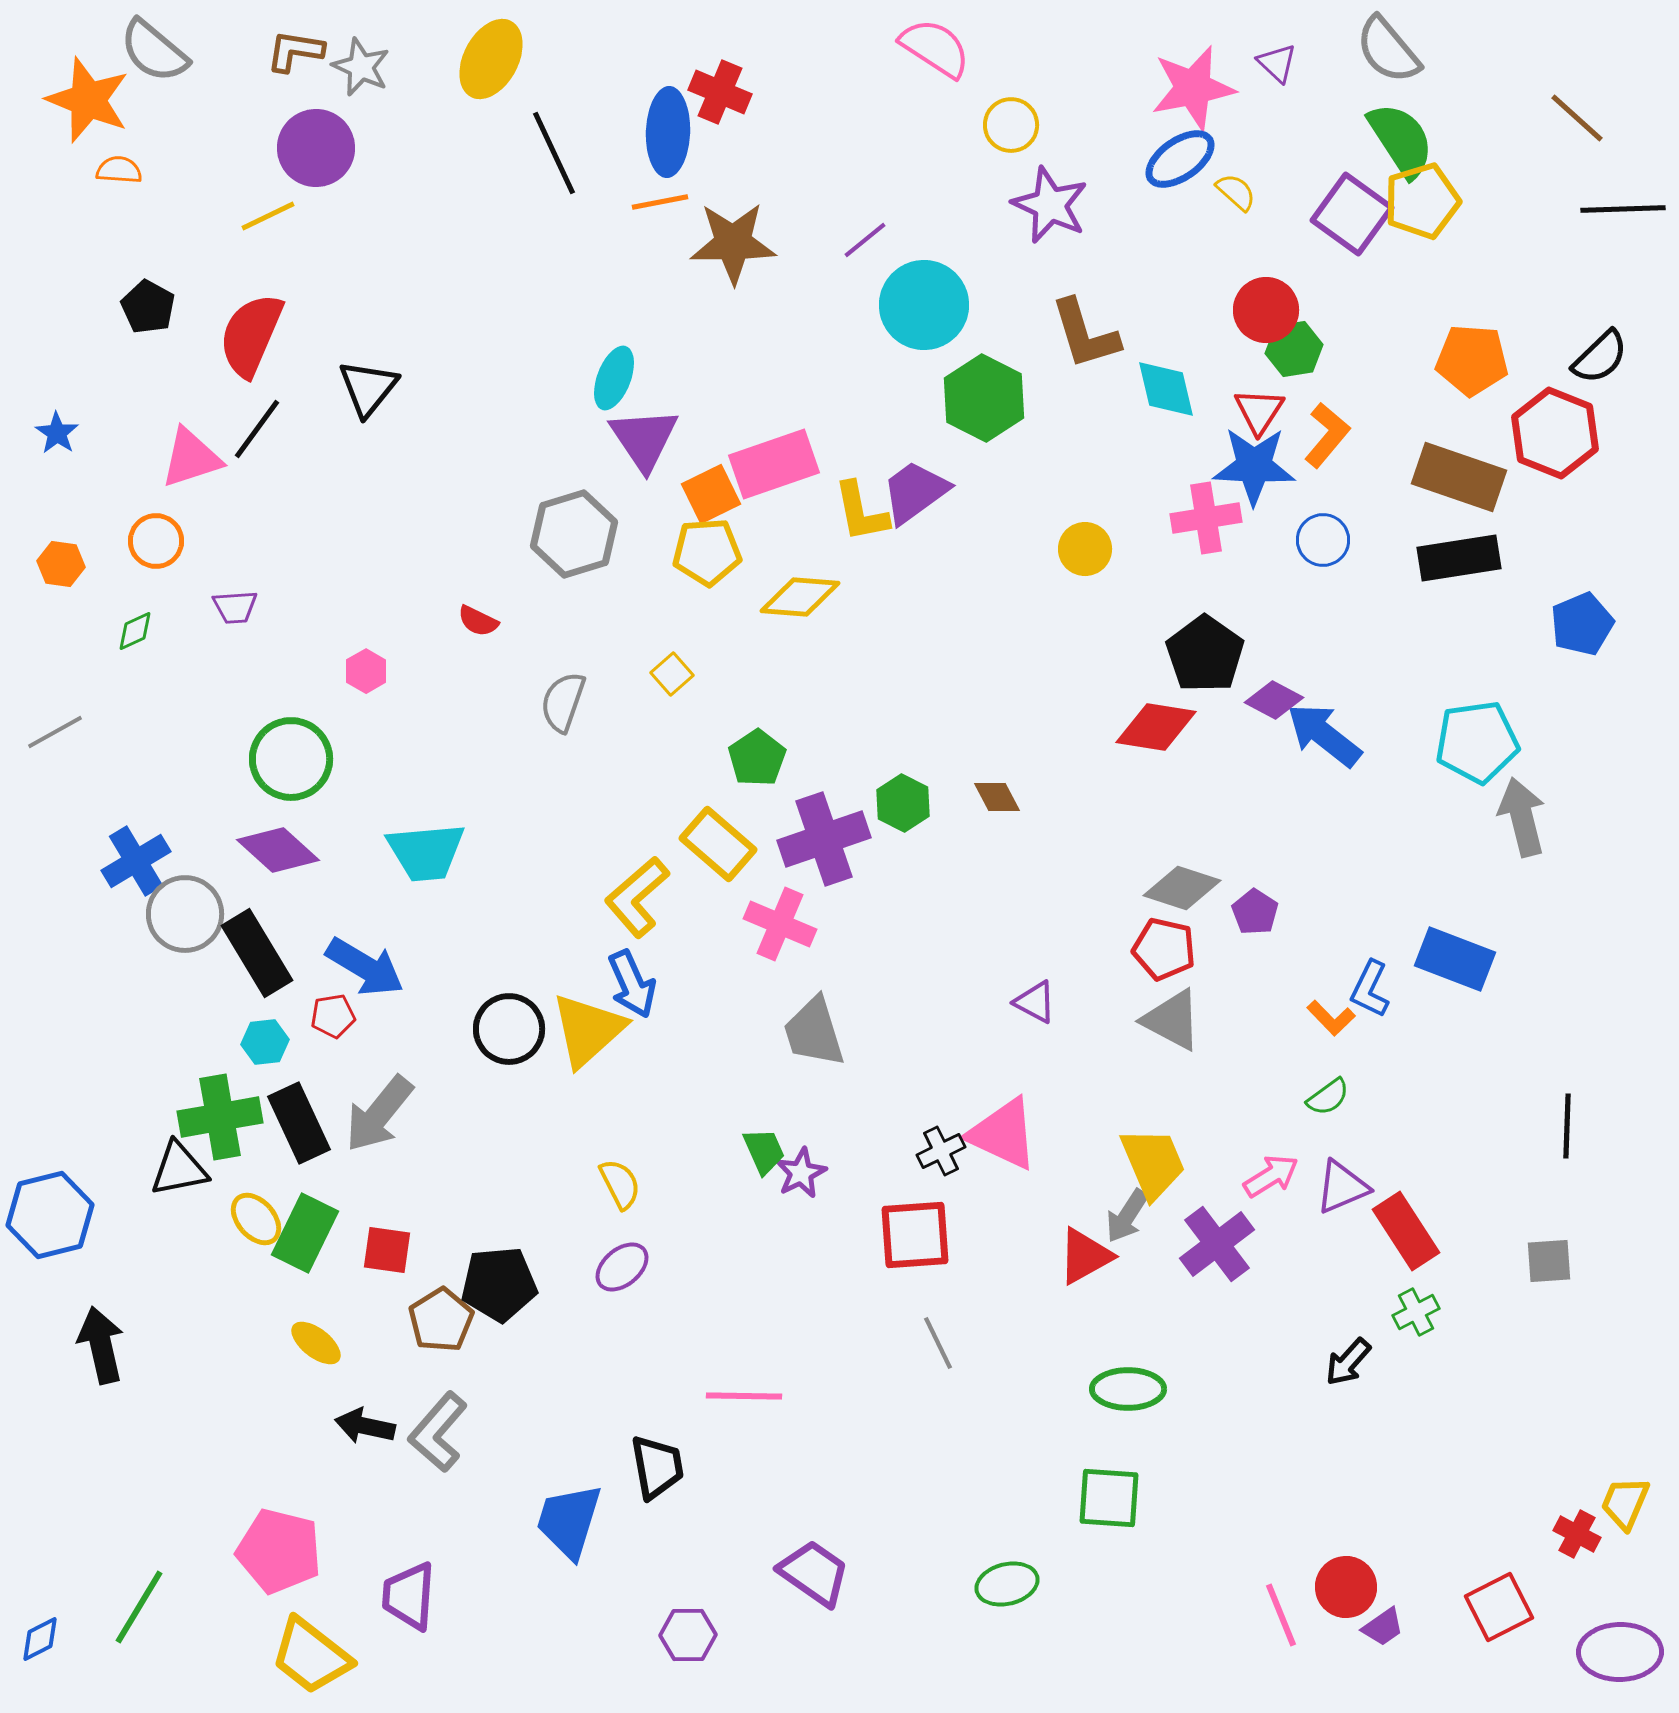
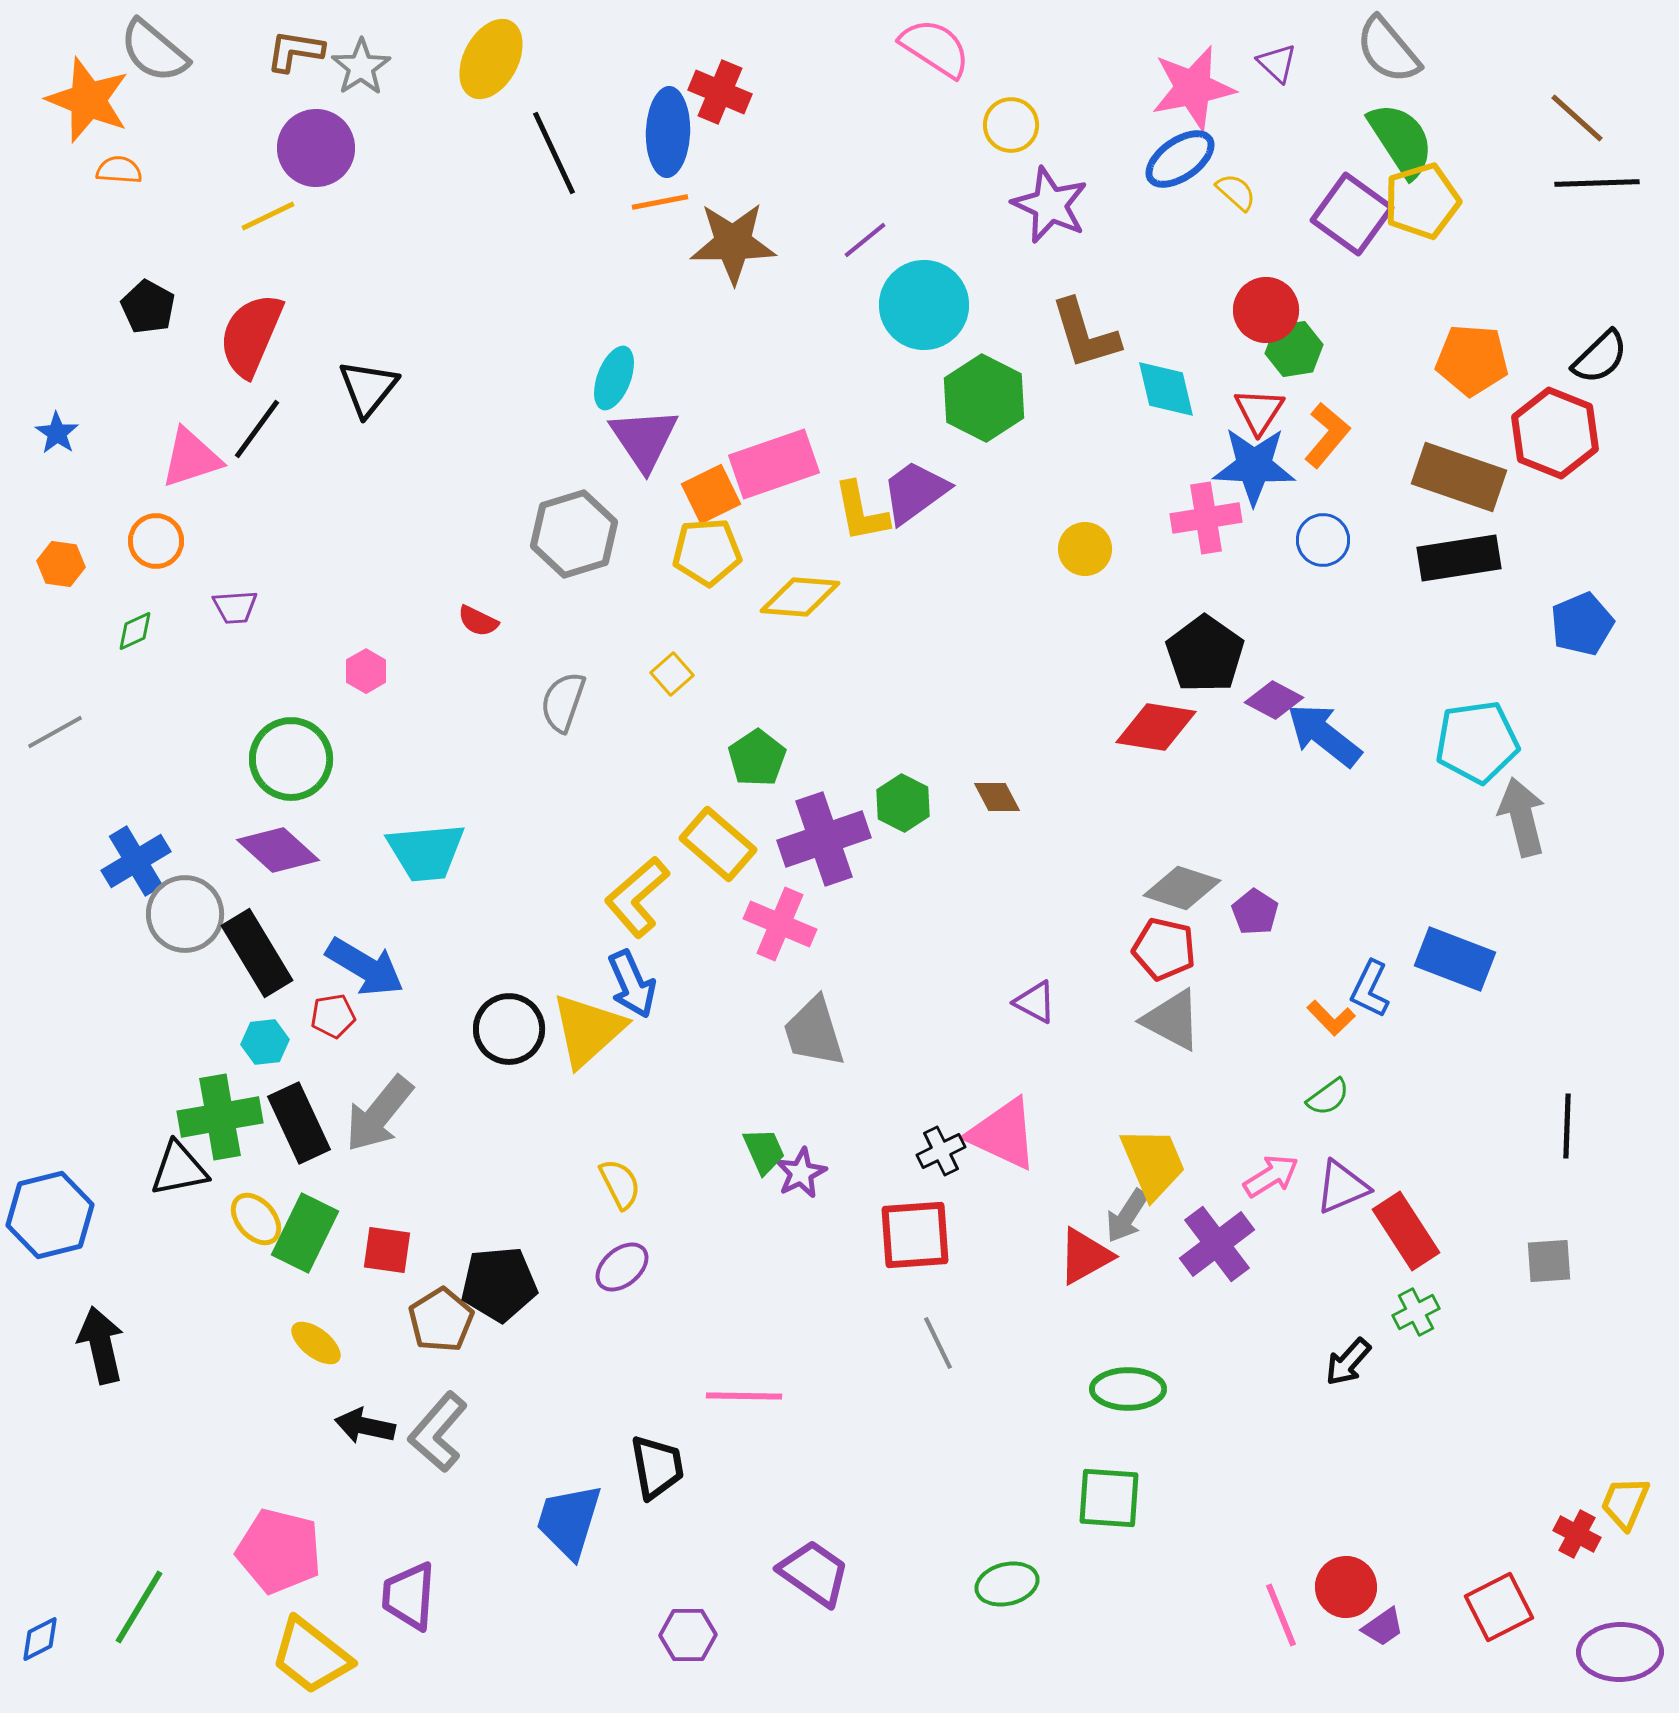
gray star at (361, 67): rotated 14 degrees clockwise
black line at (1623, 209): moved 26 px left, 26 px up
